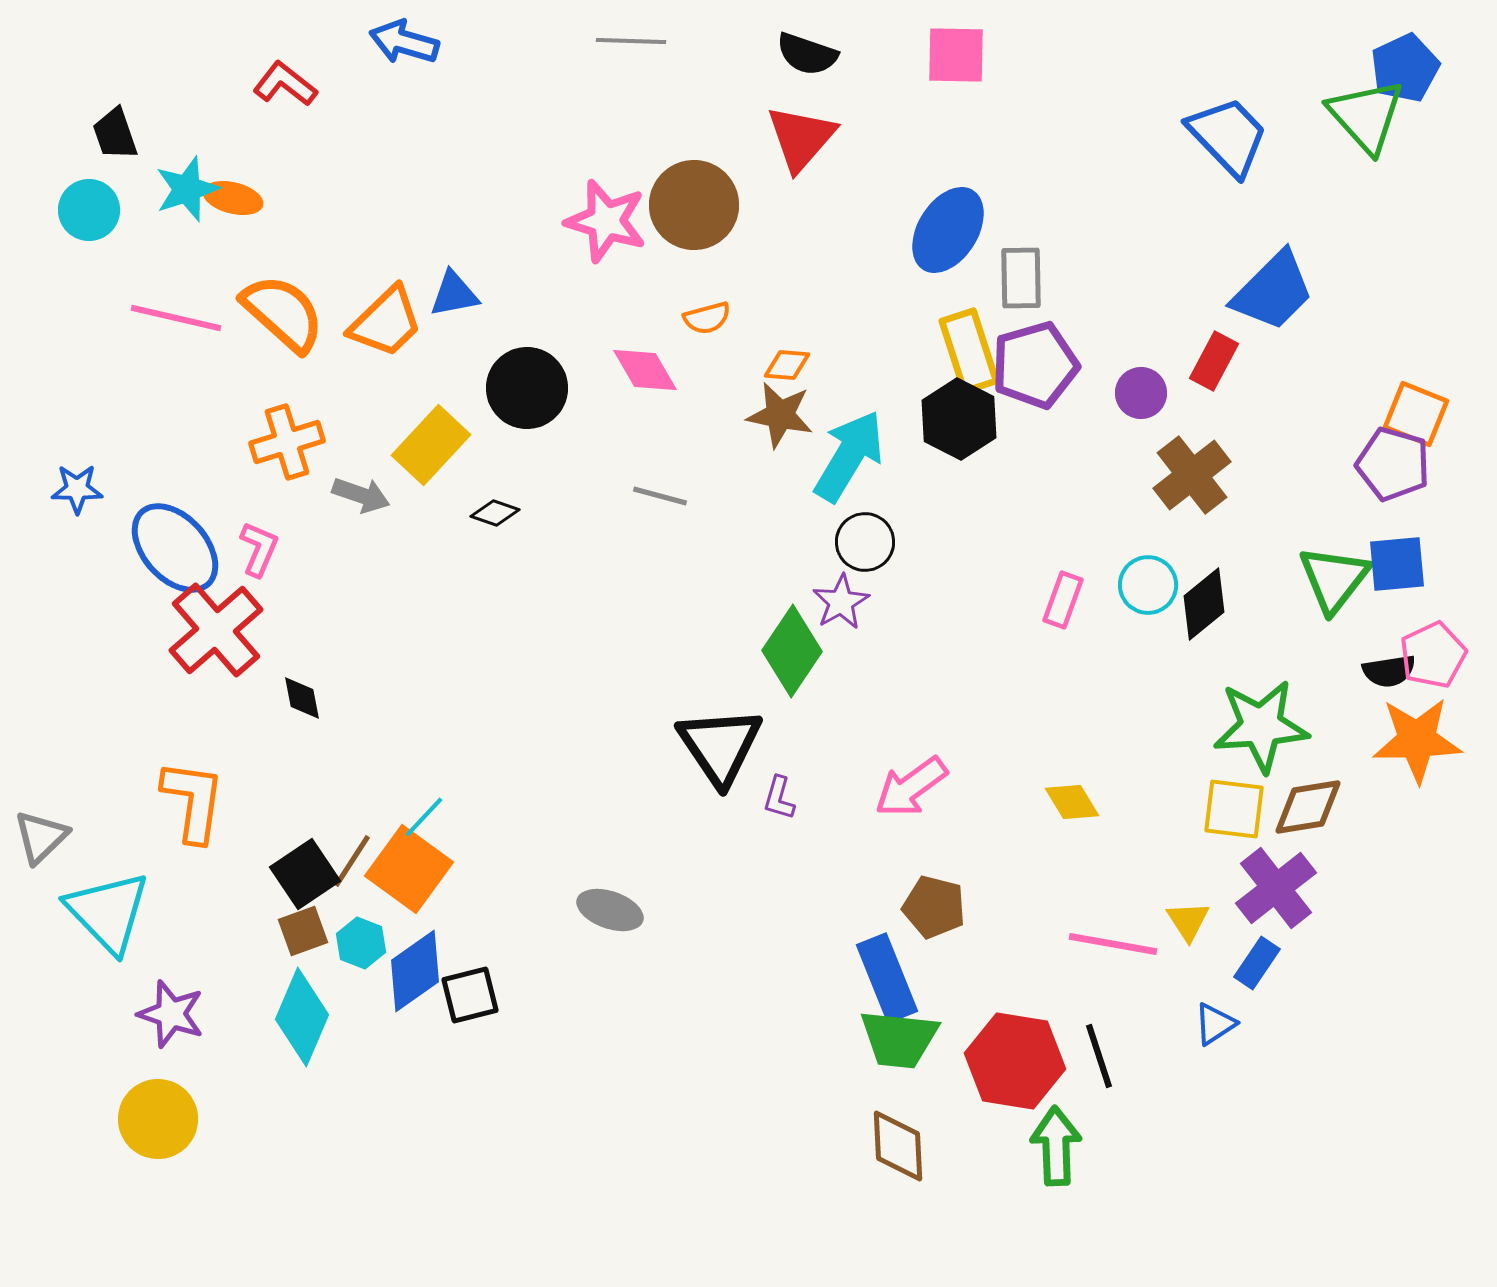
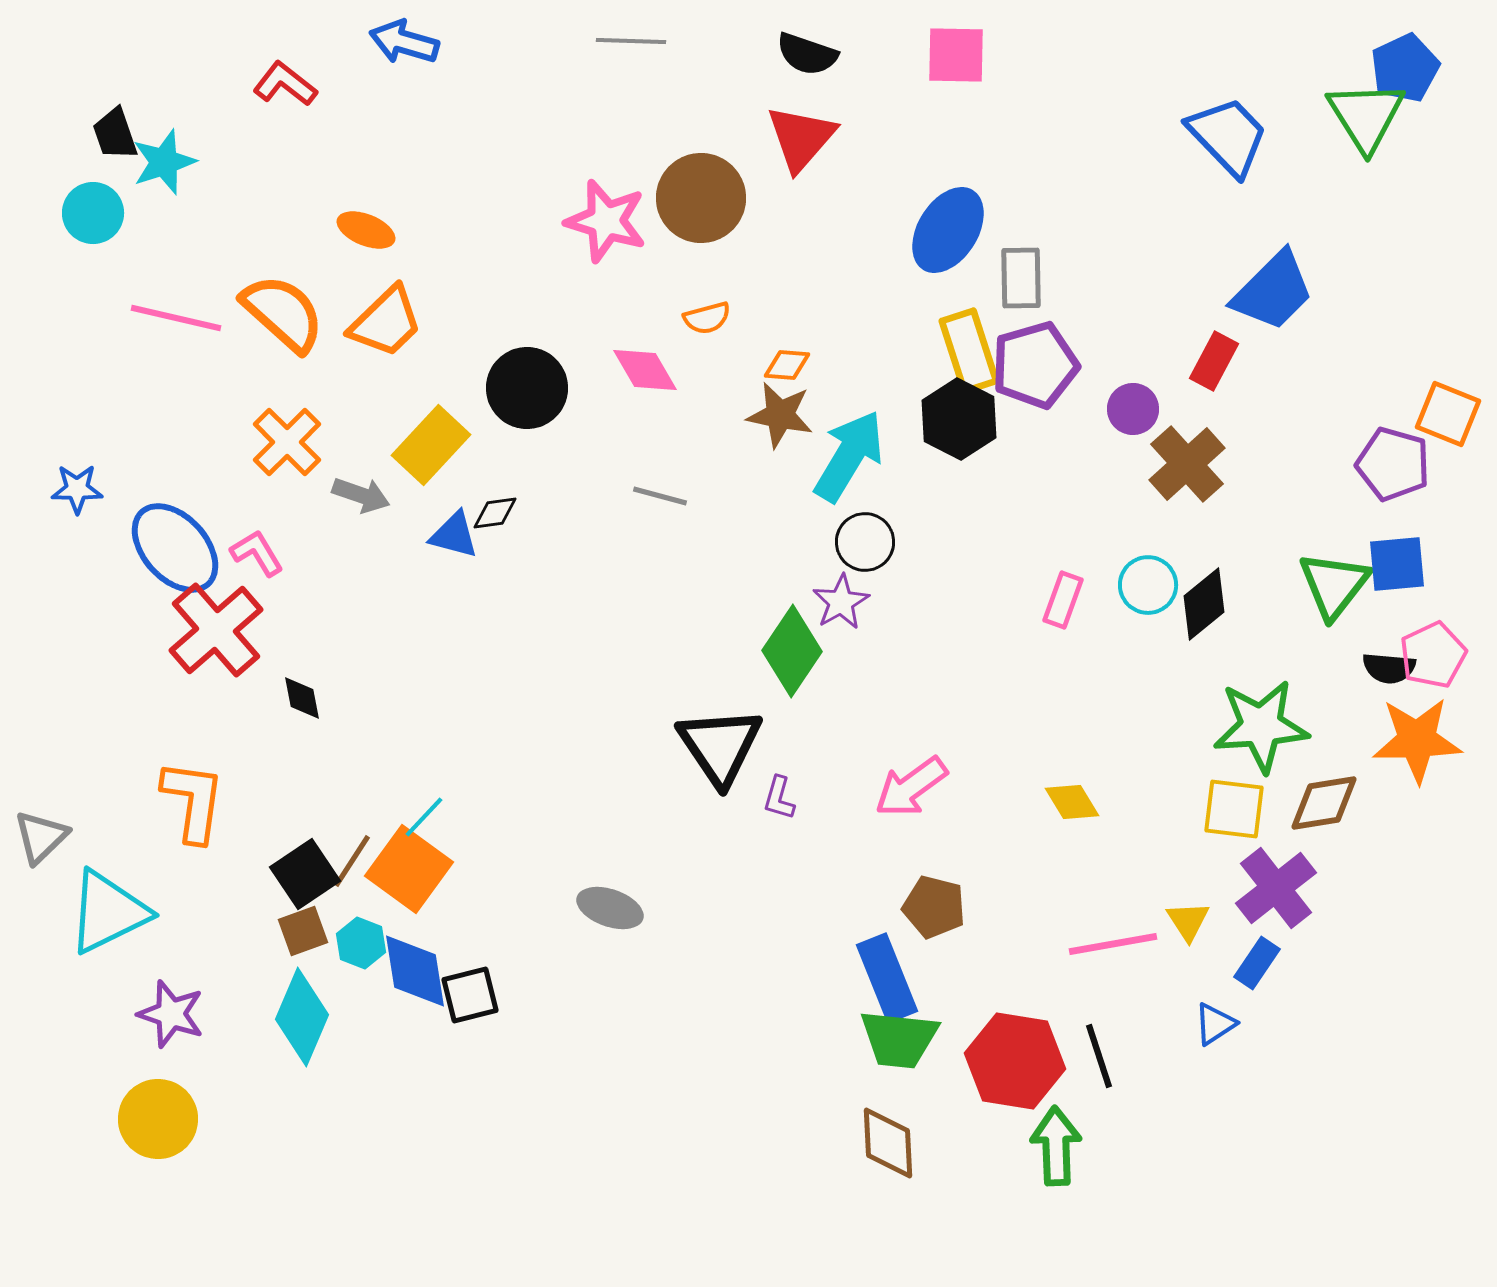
green triangle at (1366, 116): rotated 10 degrees clockwise
cyan star at (187, 189): moved 23 px left, 27 px up
orange ellipse at (233, 198): moved 133 px right, 32 px down; rotated 8 degrees clockwise
brown circle at (694, 205): moved 7 px right, 7 px up
cyan circle at (89, 210): moved 4 px right, 3 px down
blue triangle at (454, 294): moved 241 px down; rotated 26 degrees clockwise
purple circle at (1141, 393): moved 8 px left, 16 px down
orange square at (1416, 414): moved 32 px right
orange cross at (287, 442): rotated 28 degrees counterclockwise
brown cross at (1192, 475): moved 5 px left, 11 px up; rotated 4 degrees counterclockwise
black diamond at (495, 513): rotated 27 degrees counterclockwise
pink L-shape at (259, 549): moved 2 px left, 4 px down; rotated 54 degrees counterclockwise
green triangle at (1334, 579): moved 6 px down
black semicircle at (1389, 671): moved 3 px up; rotated 14 degrees clockwise
brown diamond at (1308, 807): moved 16 px right, 4 px up
gray ellipse at (610, 910): moved 2 px up
cyan triangle at (108, 912): rotated 48 degrees clockwise
pink line at (1113, 944): rotated 20 degrees counterclockwise
blue diamond at (415, 971): rotated 64 degrees counterclockwise
brown diamond at (898, 1146): moved 10 px left, 3 px up
